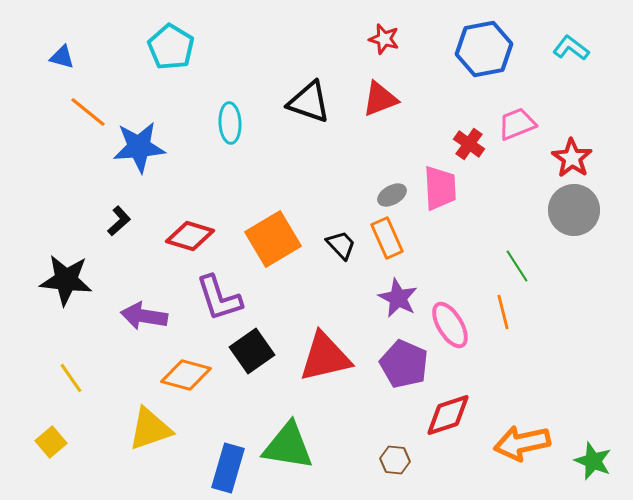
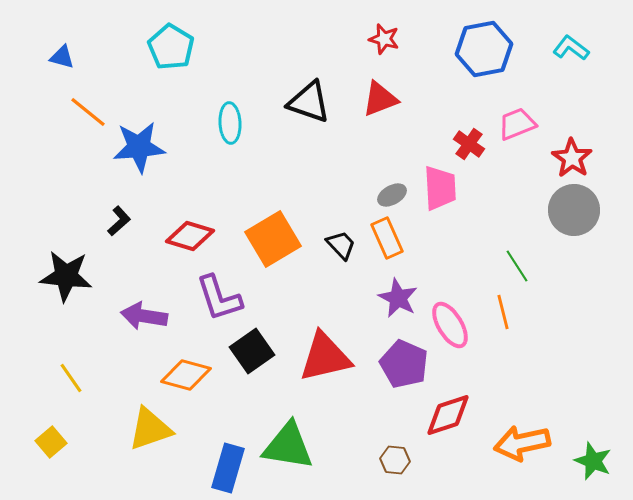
black star at (66, 280): moved 4 px up
